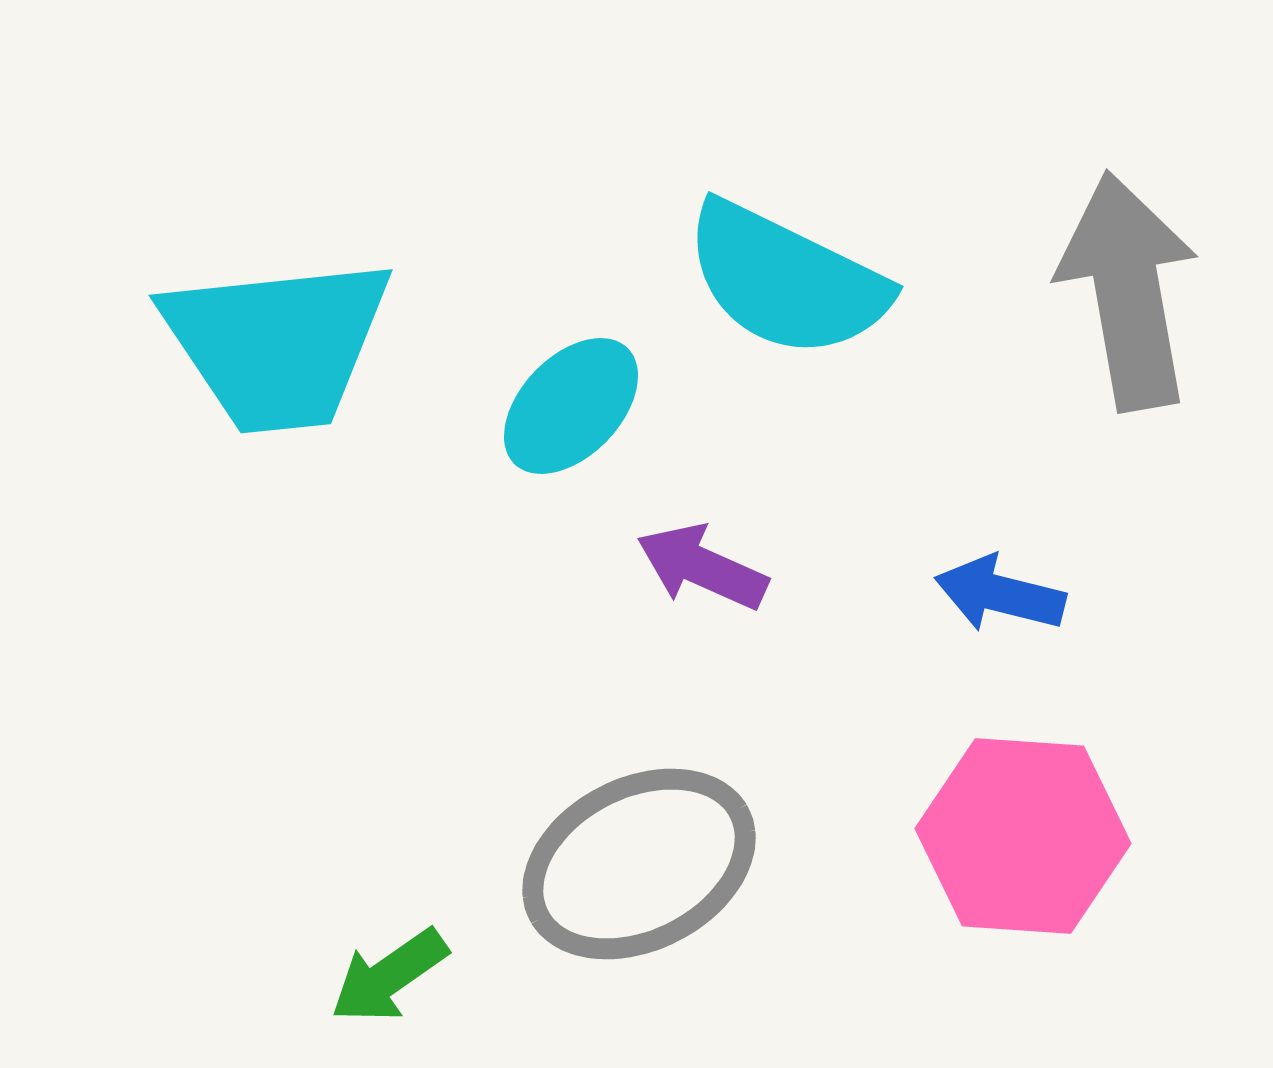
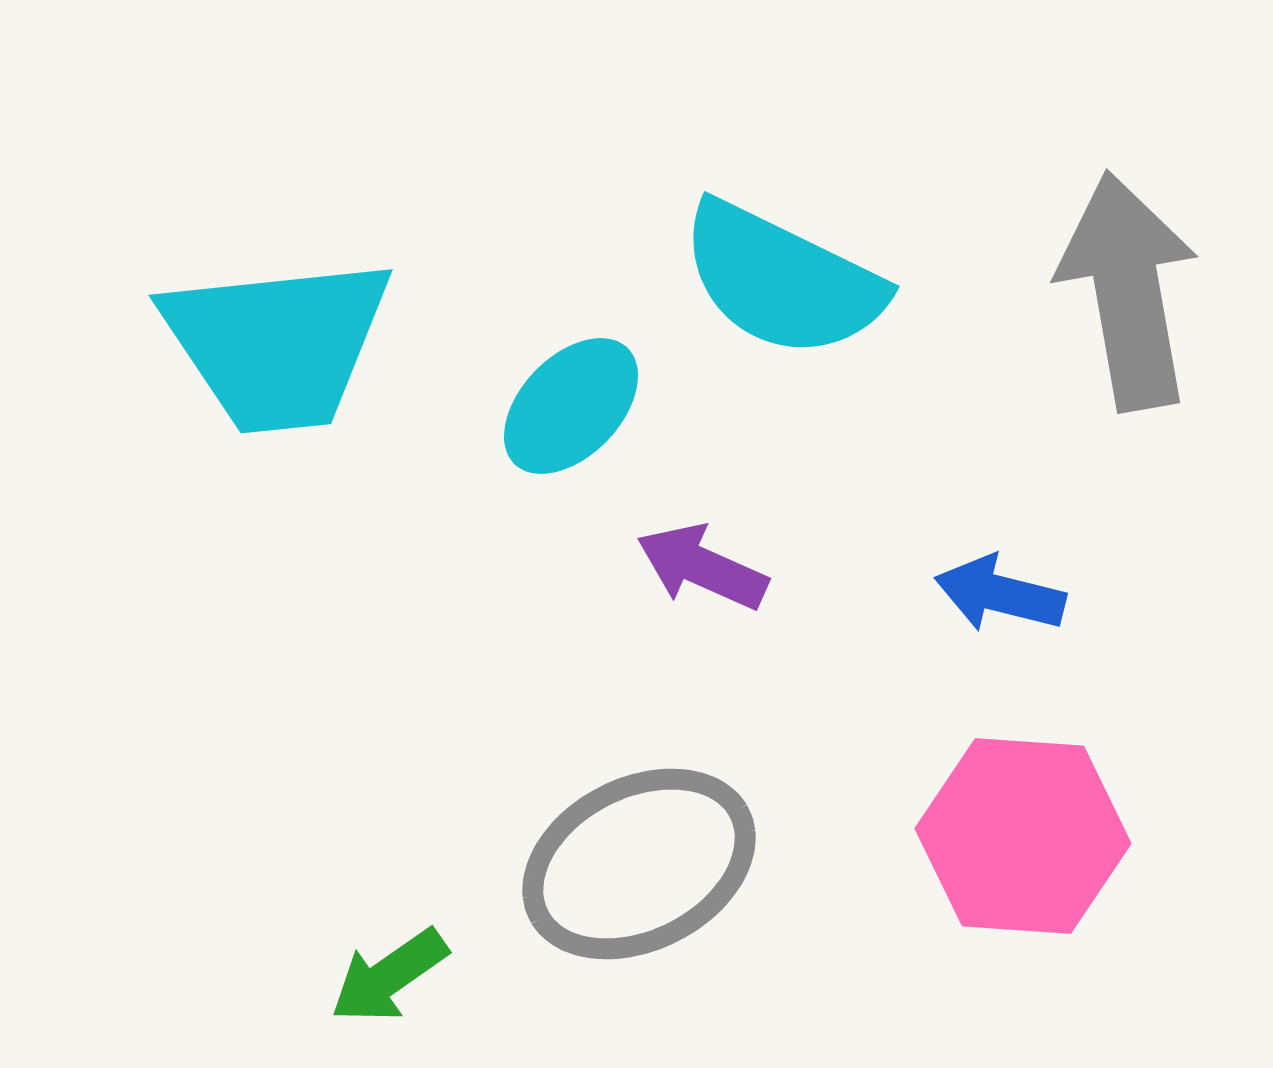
cyan semicircle: moved 4 px left
